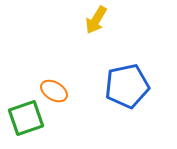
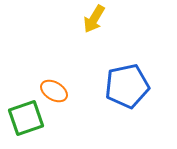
yellow arrow: moved 2 px left, 1 px up
